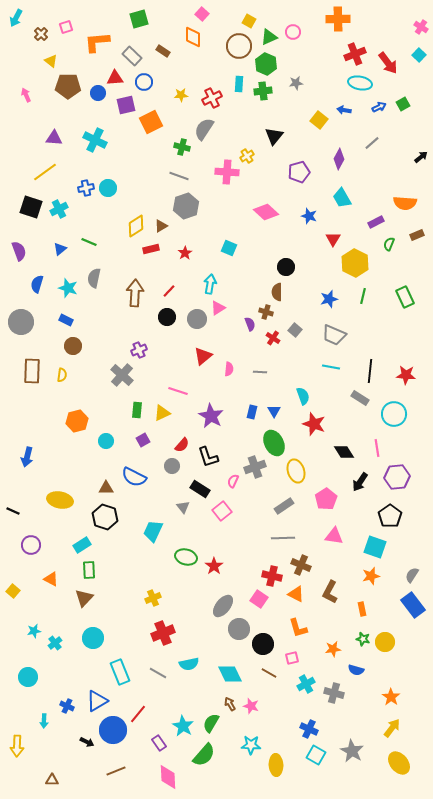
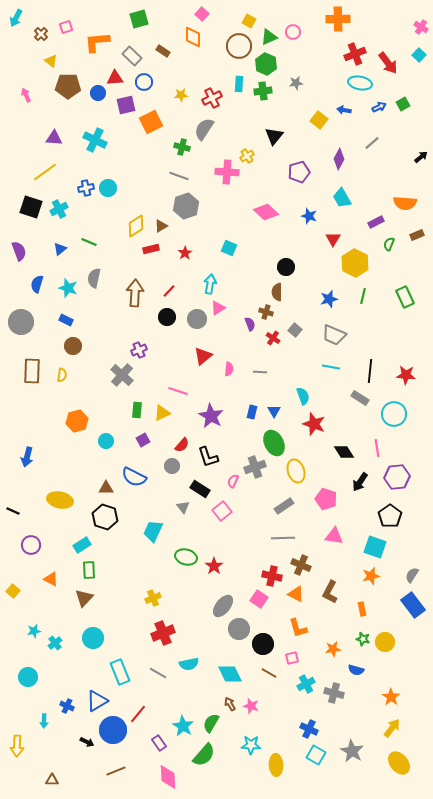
pink pentagon at (326, 499): rotated 20 degrees counterclockwise
